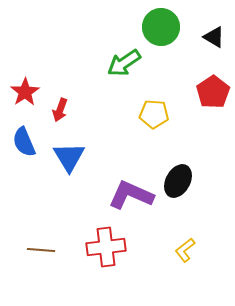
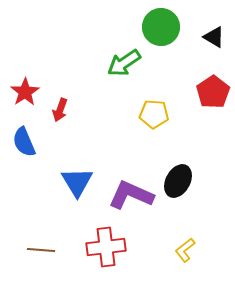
blue triangle: moved 8 px right, 25 px down
